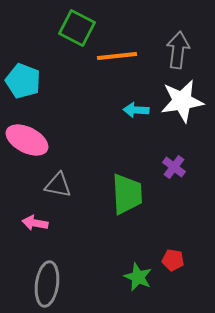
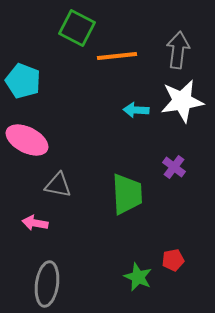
red pentagon: rotated 20 degrees counterclockwise
